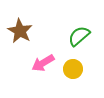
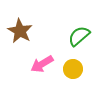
pink arrow: moved 1 px left, 1 px down
